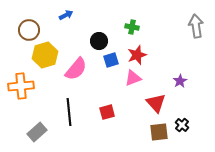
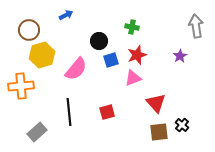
yellow hexagon: moved 3 px left
purple star: moved 25 px up
